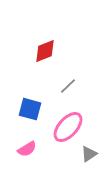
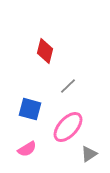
red diamond: rotated 55 degrees counterclockwise
